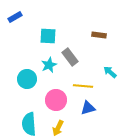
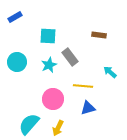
cyan circle: moved 10 px left, 17 px up
pink circle: moved 3 px left, 1 px up
cyan semicircle: rotated 45 degrees clockwise
